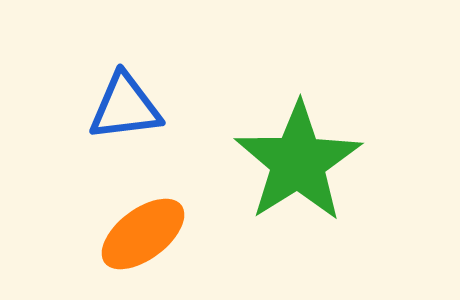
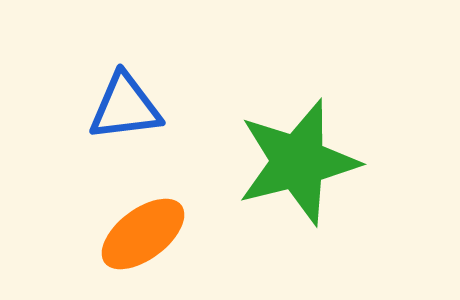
green star: rotated 18 degrees clockwise
